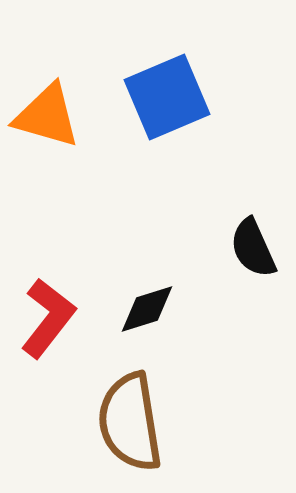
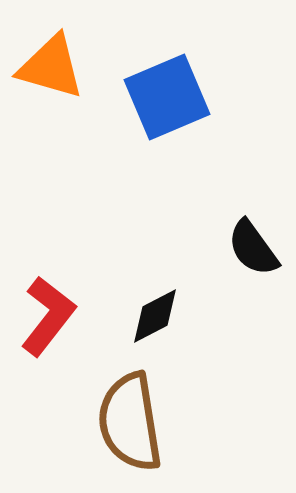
orange triangle: moved 4 px right, 49 px up
black semicircle: rotated 12 degrees counterclockwise
black diamond: moved 8 px right, 7 px down; rotated 10 degrees counterclockwise
red L-shape: moved 2 px up
